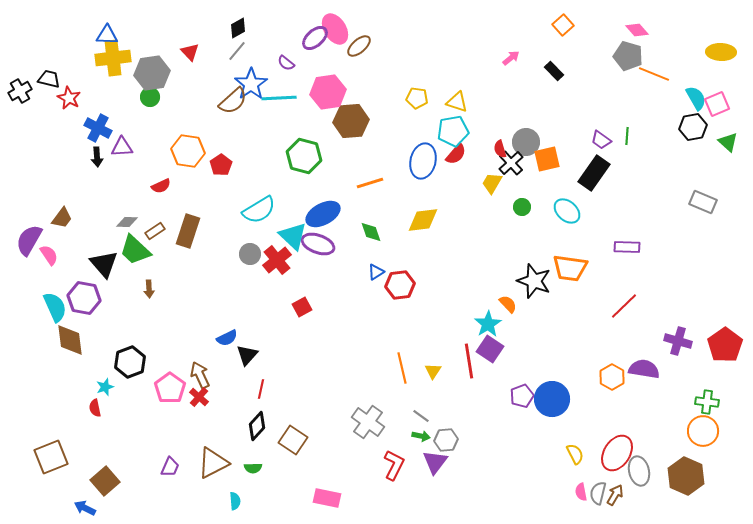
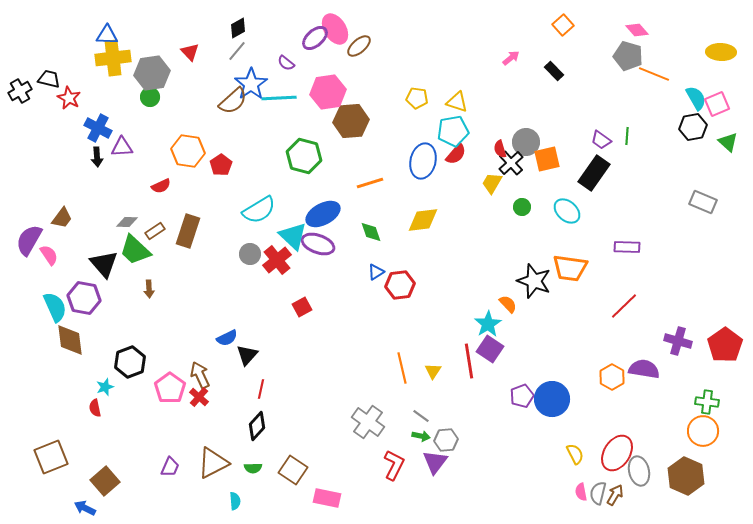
brown square at (293, 440): moved 30 px down
